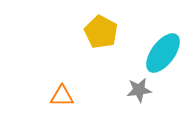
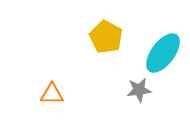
yellow pentagon: moved 5 px right, 5 px down
orange triangle: moved 10 px left, 2 px up
